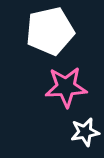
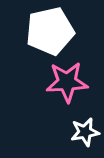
pink star: moved 1 px right, 5 px up
